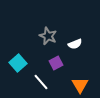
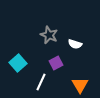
gray star: moved 1 px right, 1 px up
white semicircle: rotated 40 degrees clockwise
white line: rotated 66 degrees clockwise
